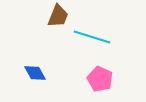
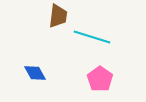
brown trapezoid: rotated 15 degrees counterclockwise
pink pentagon: rotated 10 degrees clockwise
